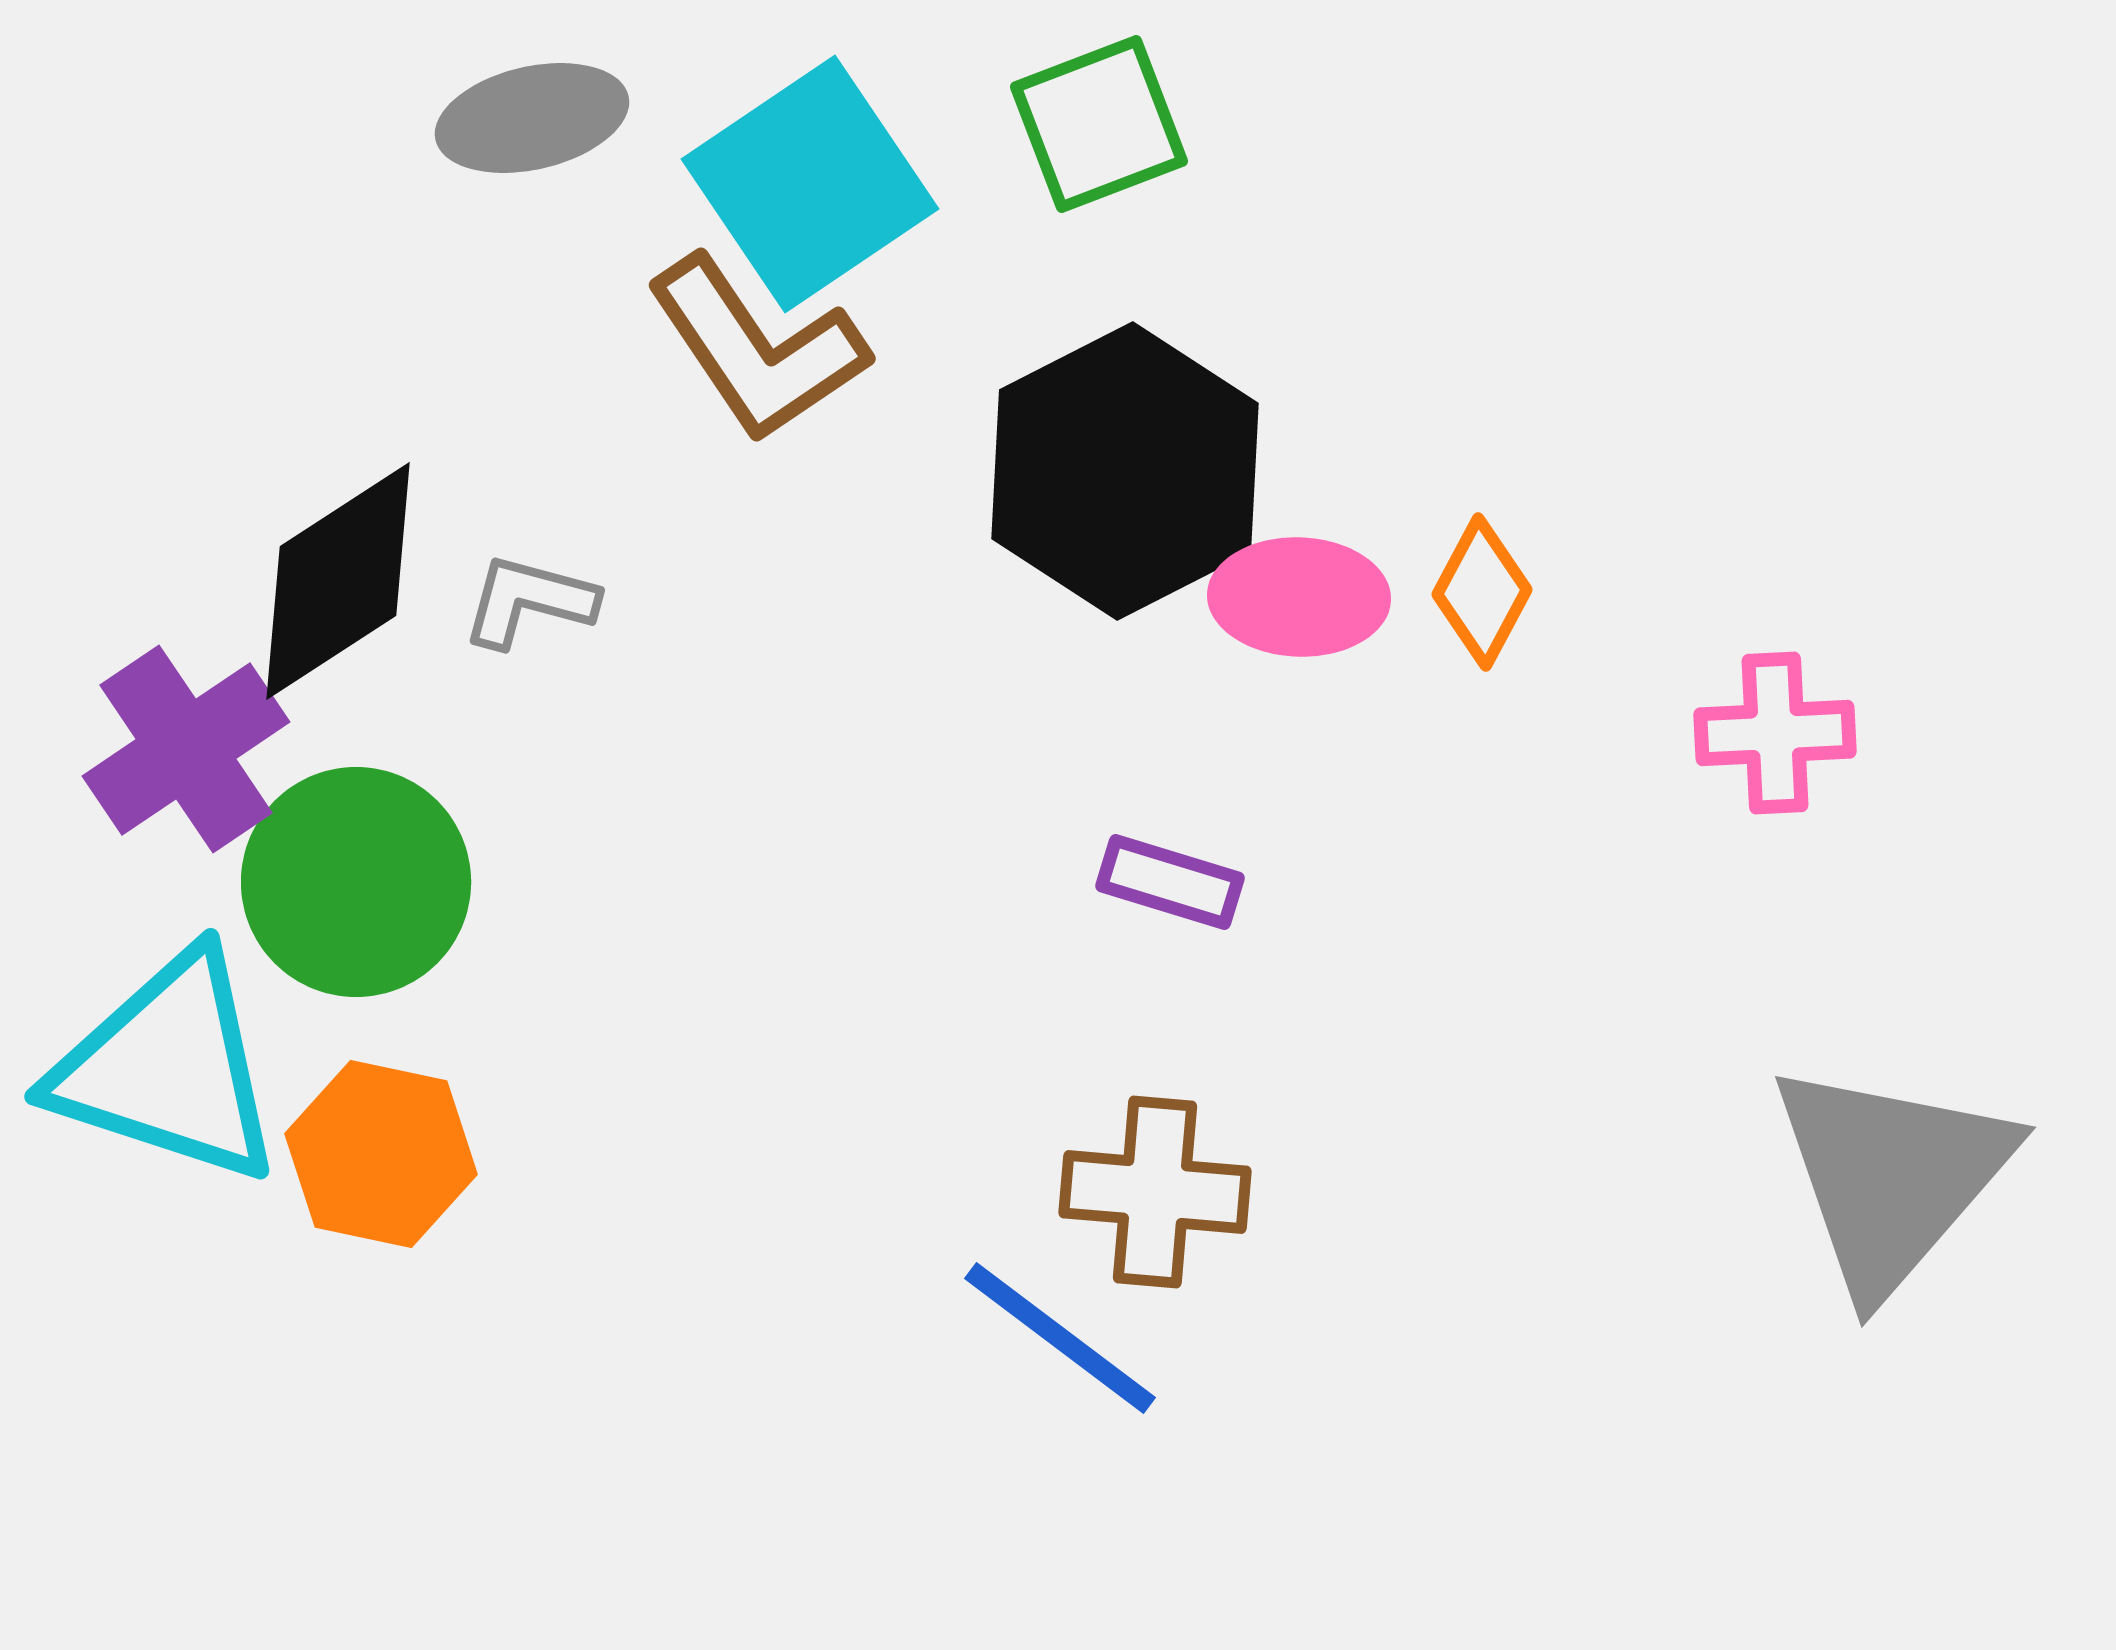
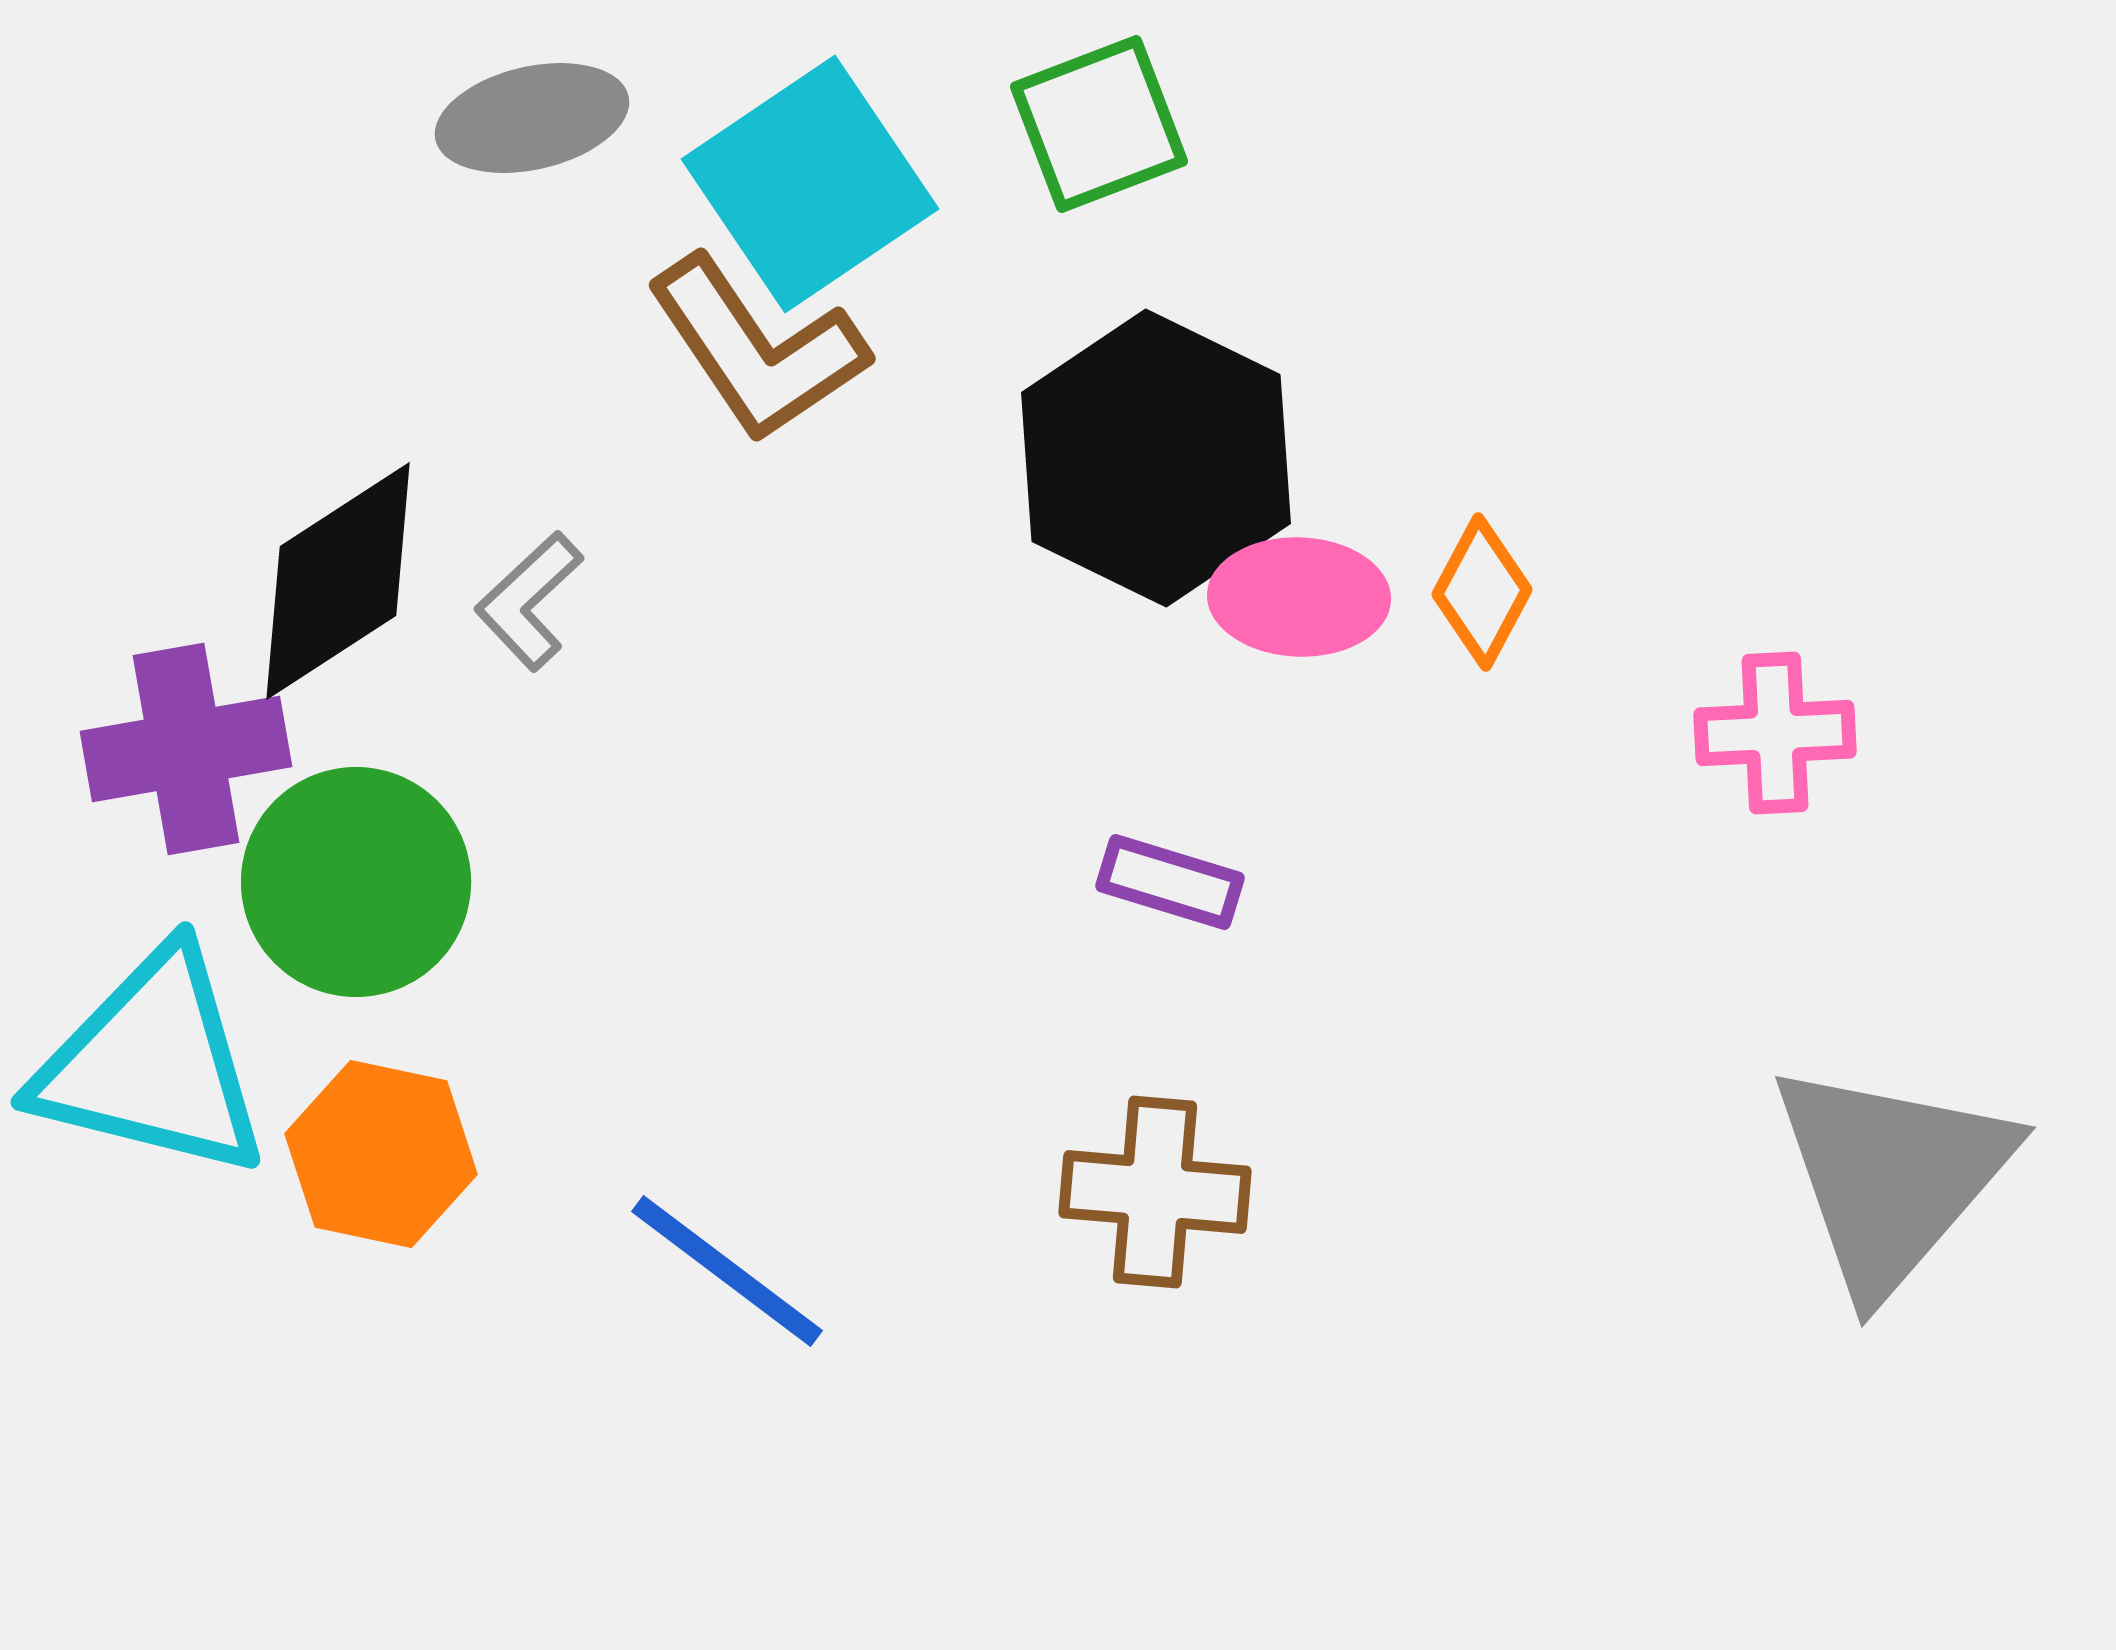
black hexagon: moved 31 px right, 13 px up; rotated 7 degrees counterclockwise
gray L-shape: rotated 58 degrees counterclockwise
purple cross: rotated 24 degrees clockwise
cyan triangle: moved 16 px left, 4 px up; rotated 4 degrees counterclockwise
blue line: moved 333 px left, 67 px up
